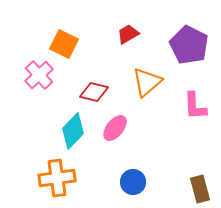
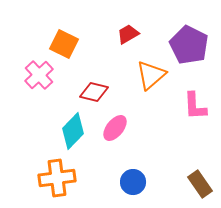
orange triangle: moved 4 px right, 7 px up
brown rectangle: moved 5 px up; rotated 20 degrees counterclockwise
